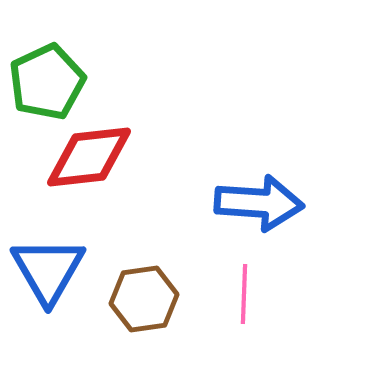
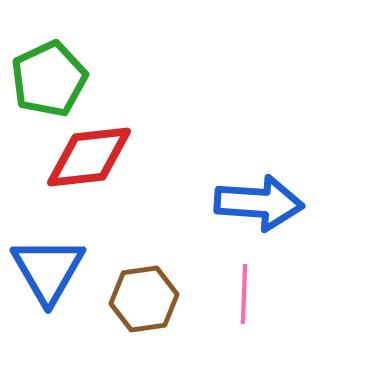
green pentagon: moved 2 px right, 3 px up
